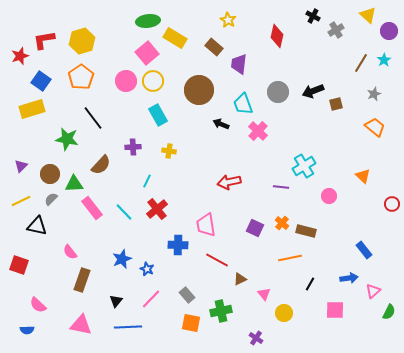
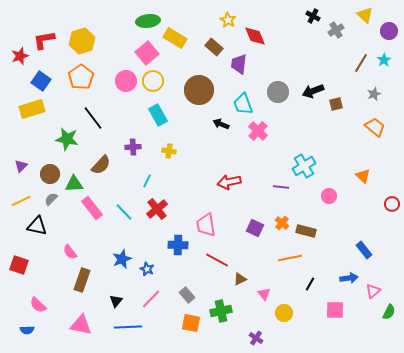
yellow triangle at (368, 15): moved 3 px left
red diamond at (277, 36): moved 22 px left; rotated 35 degrees counterclockwise
